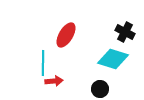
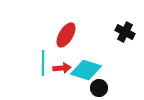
cyan diamond: moved 27 px left, 11 px down
red arrow: moved 8 px right, 13 px up
black circle: moved 1 px left, 1 px up
